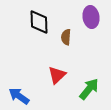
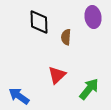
purple ellipse: moved 2 px right
